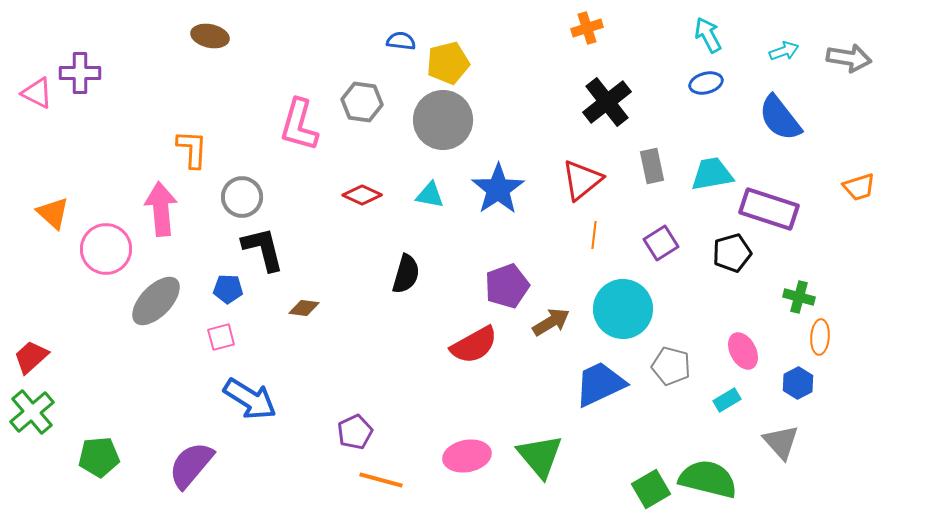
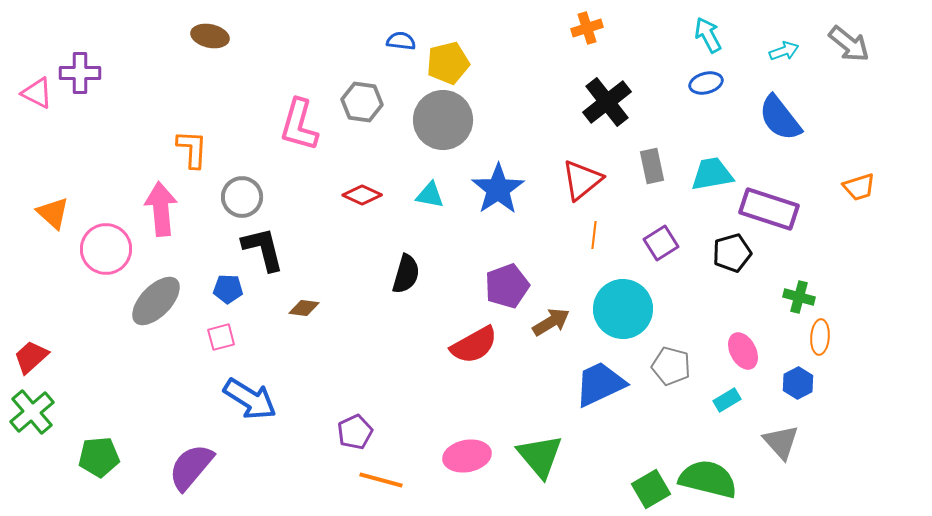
gray arrow at (849, 58): moved 14 px up; rotated 30 degrees clockwise
purple semicircle at (191, 465): moved 2 px down
